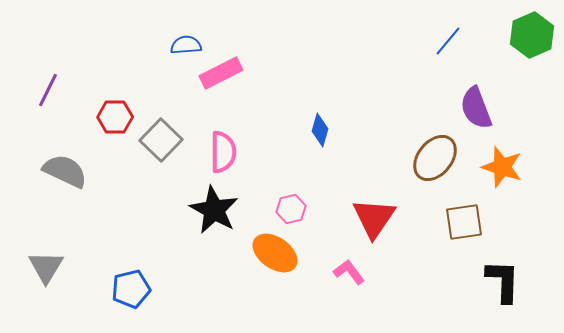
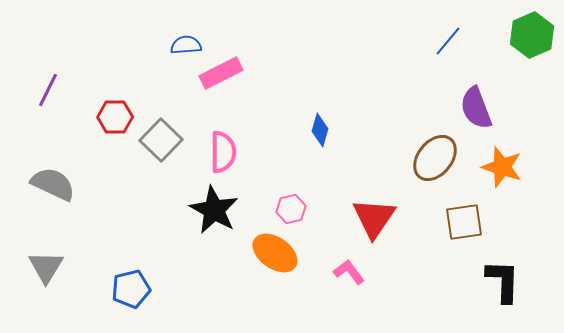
gray semicircle: moved 12 px left, 13 px down
